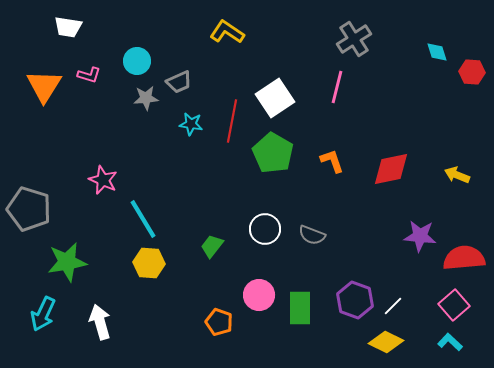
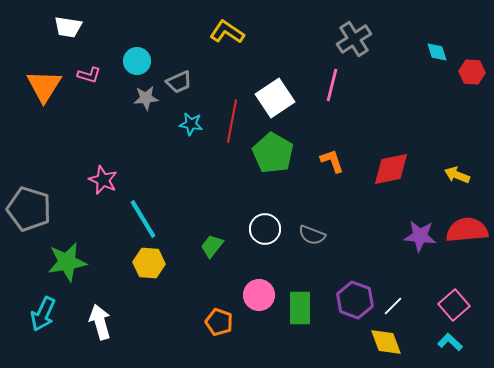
pink line: moved 5 px left, 2 px up
red semicircle: moved 3 px right, 28 px up
yellow diamond: rotated 44 degrees clockwise
